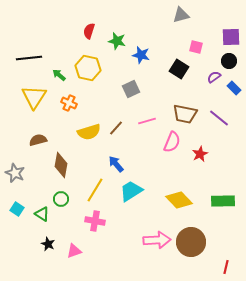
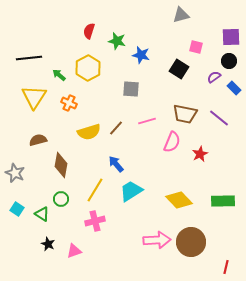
yellow hexagon: rotated 20 degrees clockwise
gray square: rotated 30 degrees clockwise
pink cross: rotated 24 degrees counterclockwise
